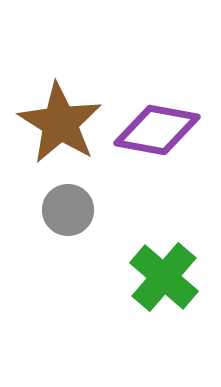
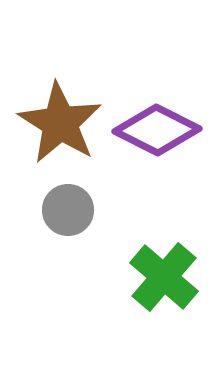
purple diamond: rotated 16 degrees clockwise
